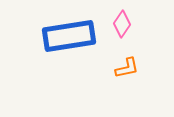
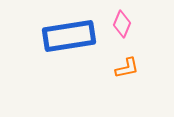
pink diamond: rotated 12 degrees counterclockwise
